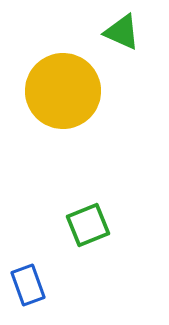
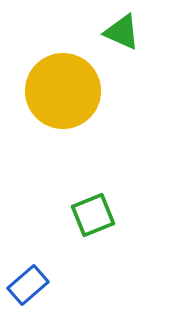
green square: moved 5 px right, 10 px up
blue rectangle: rotated 69 degrees clockwise
